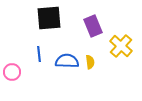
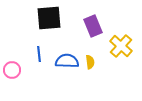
pink circle: moved 2 px up
